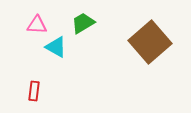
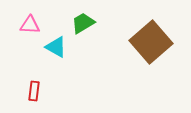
pink triangle: moved 7 px left
brown square: moved 1 px right
